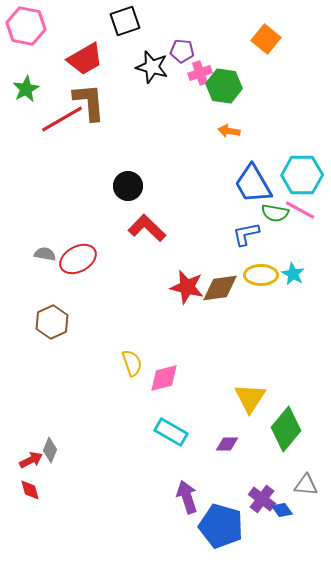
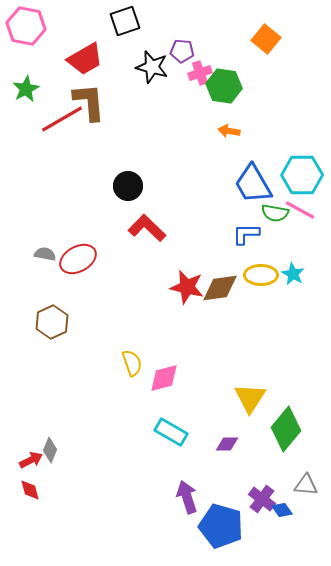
blue L-shape: rotated 12 degrees clockwise
